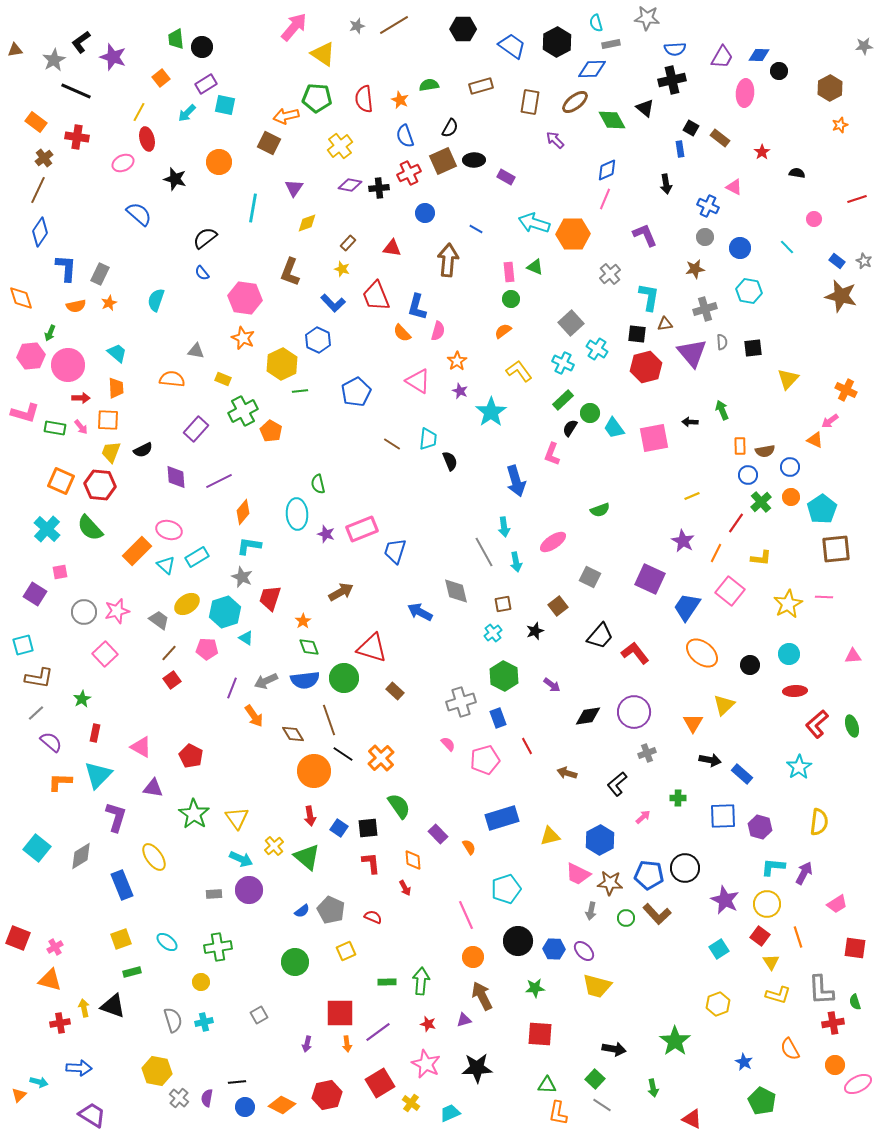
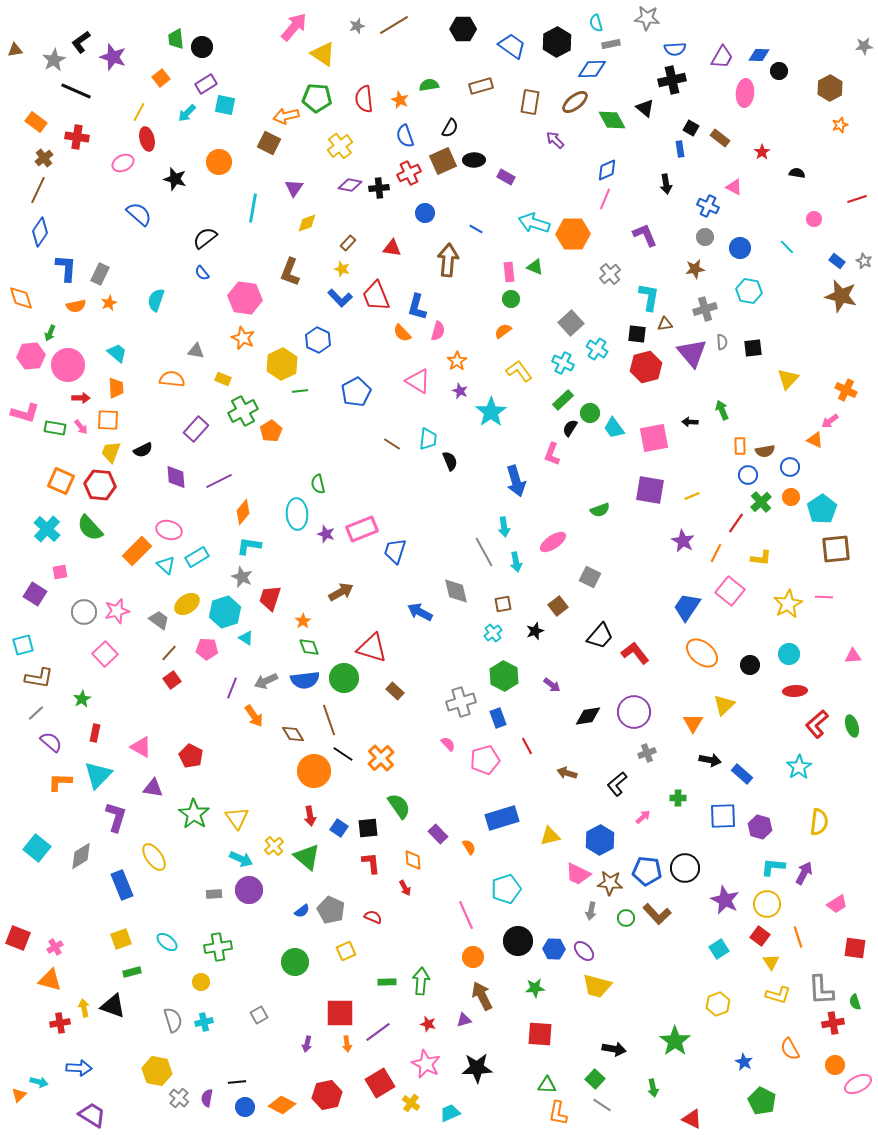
blue L-shape at (333, 303): moved 7 px right, 5 px up
orange pentagon at (271, 431): rotated 10 degrees clockwise
purple square at (650, 579): moved 89 px up; rotated 16 degrees counterclockwise
blue pentagon at (649, 875): moved 2 px left, 4 px up
